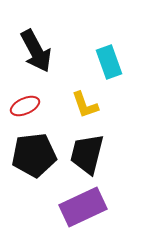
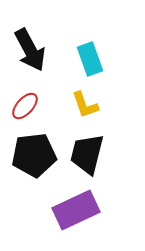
black arrow: moved 6 px left, 1 px up
cyan rectangle: moved 19 px left, 3 px up
red ellipse: rotated 24 degrees counterclockwise
purple rectangle: moved 7 px left, 3 px down
